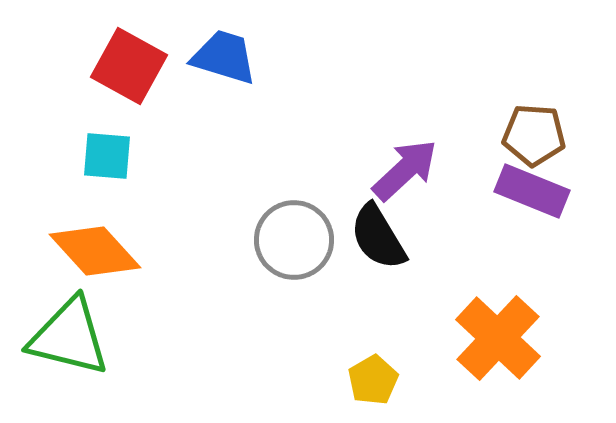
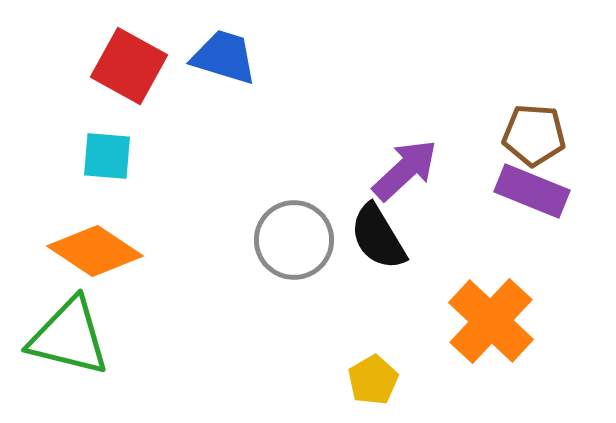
orange diamond: rotated 14 degrees counterclockwise
orange cross: moved 7 px left, 17 px up
